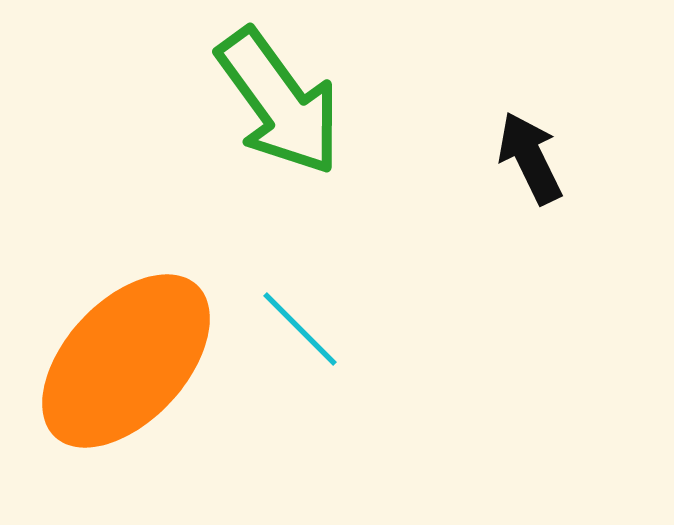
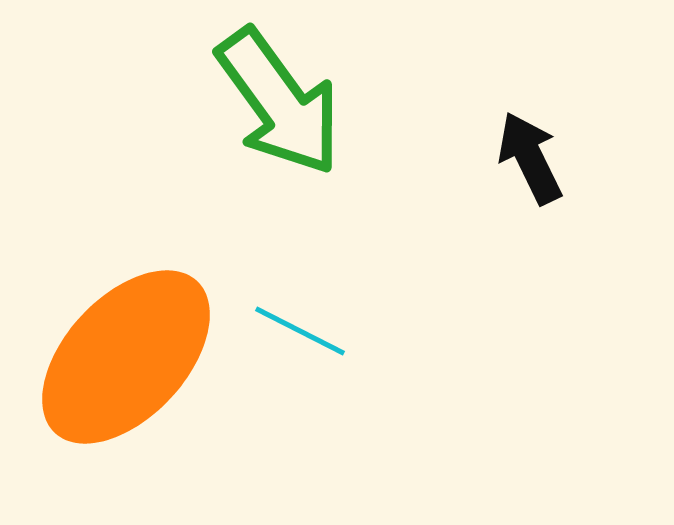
cyan line: moved 2 px down; rotated 18 degrees counterclockwise
orange ellipse: moved 4 px up
